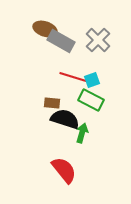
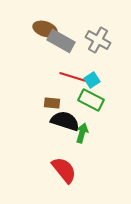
gray cross: rotated 15 degrees counterclockwise
cyan square: rotated 14 degrees counterclockwise
black semicircle: moved 2 px down
